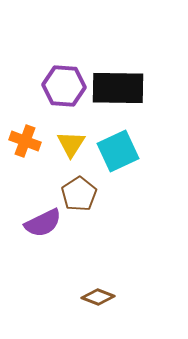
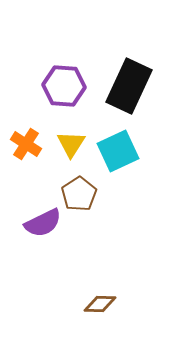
black rectangle: moved 11 px right, 2 px up; rotated 66 degrees counterclockwise
orange cross: moved 1 px right, 3 px down; rotated 12 degrees clockwise
brown diamond: moved 2 px right, 7 px down; rotated 20 degrees counterclockwise
